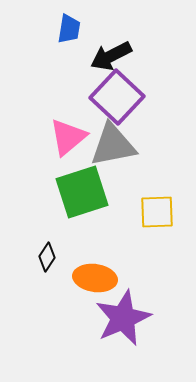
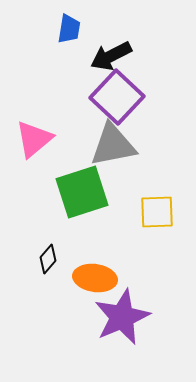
pink triangle: moved 34 px left, 2 px down
black diamond: moved 1 px right, 2 px down; rotated 8 degrees clockwise
purple star: moved 1 px left, 1 px up
